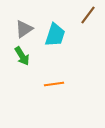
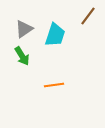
brown line: moved 1 px down
orange line: moved 1 px down
